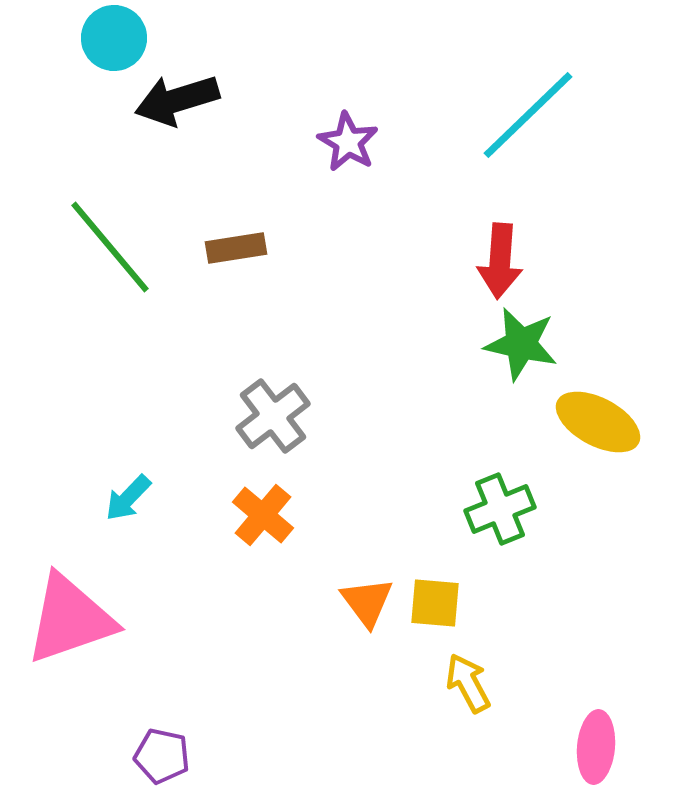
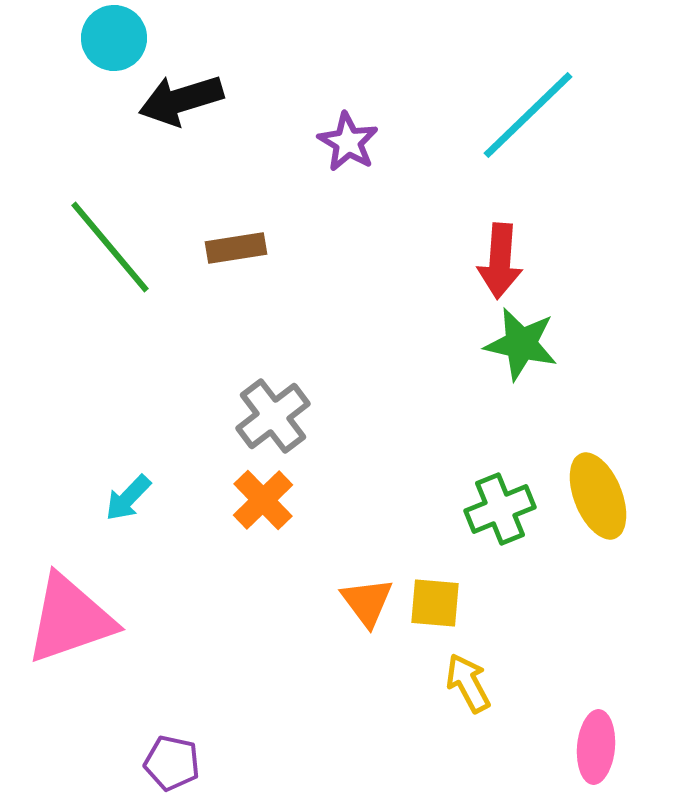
black arrow: moved 4 px right
yellow ellipse: moved 74 px down; rotated 40 degrees clockwise
orange cross: moved 15 px up; rotated 6 degrees clockwise
purple pentagon: moved 10 px right, 7 px down
